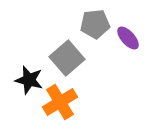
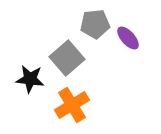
black star: moved 1 px right, 1 px up; rotated 8 degrees counterclockwise
orange cross: moved 12 px right, 3 px down
